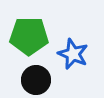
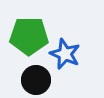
blue star: moved 8 px left
